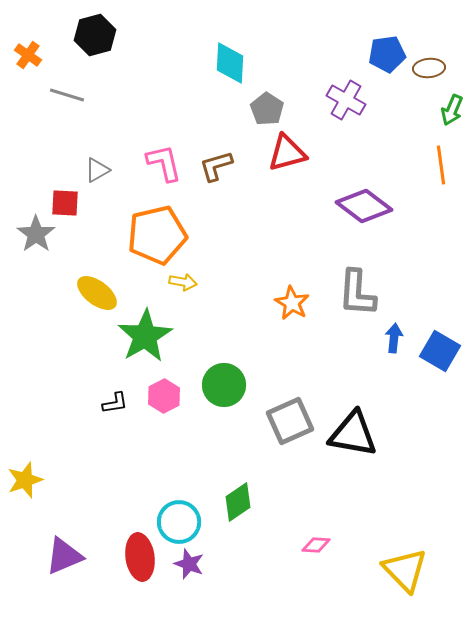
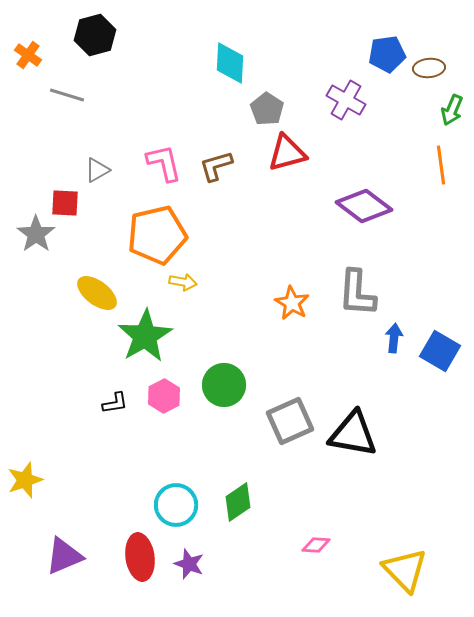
cyan circle: moved 3 px left, 17 px up
